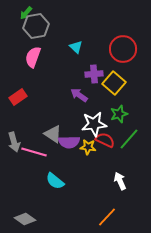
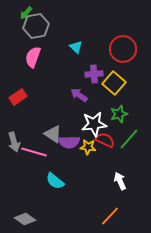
orange line: moved 3 px right, 1 px up
